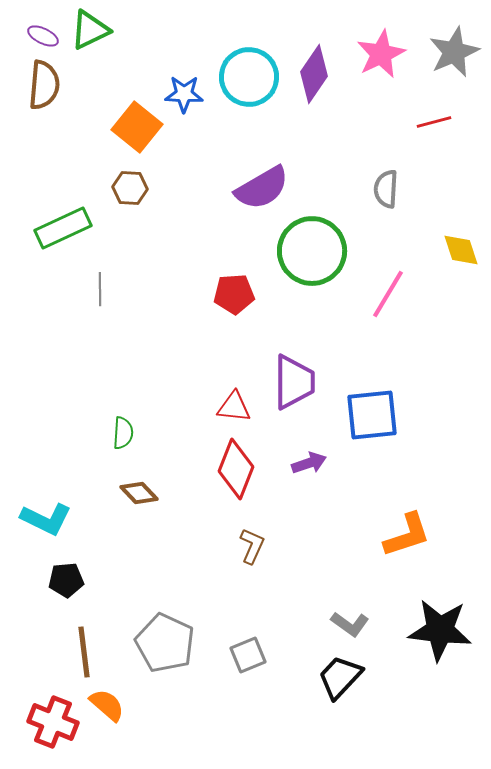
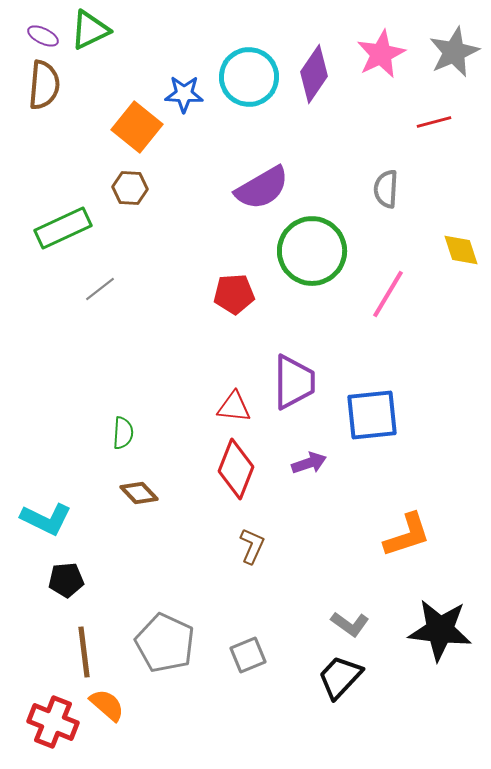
gray line: rotated 52 degrees clockwise
